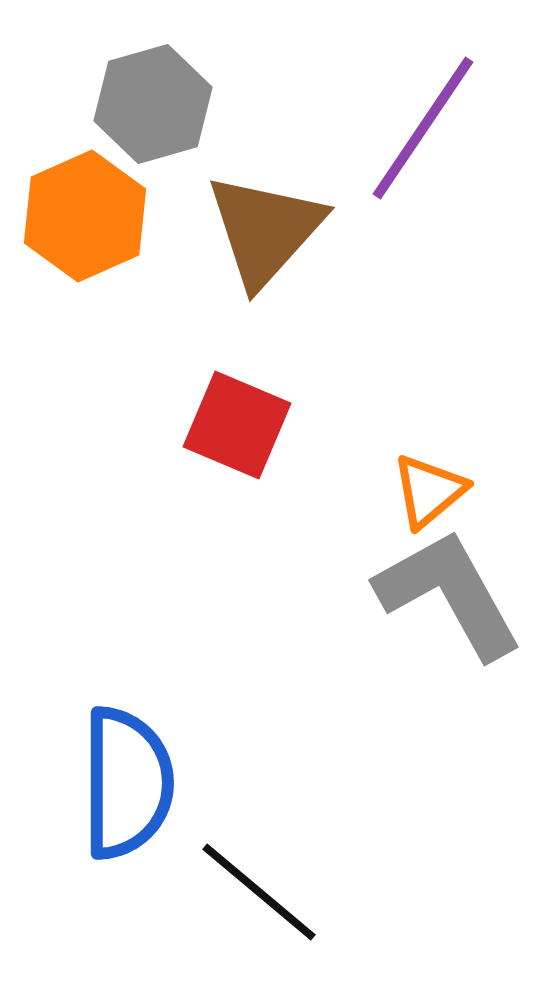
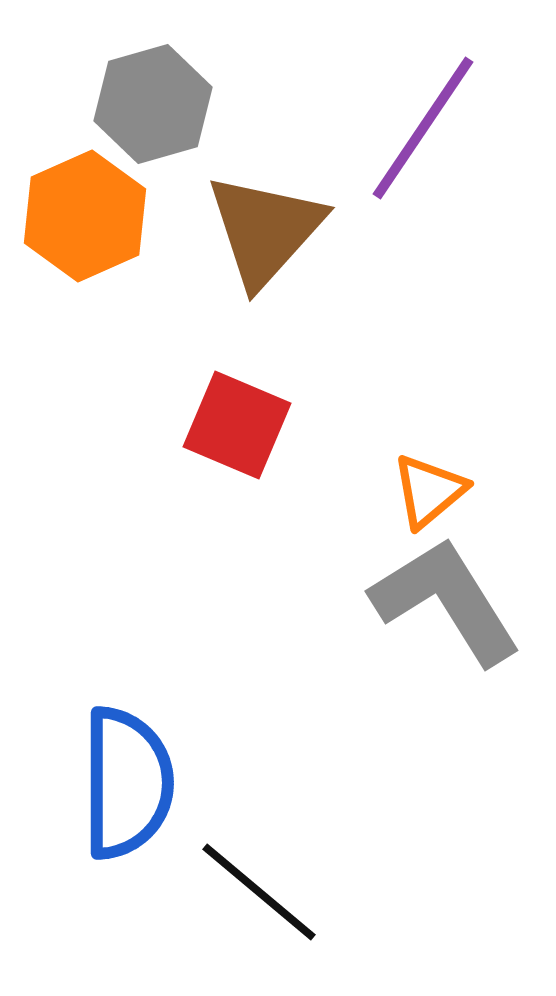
gray L-shape: moved 3 px left, 7 px down; rotated 3 degrees counterclockwise
